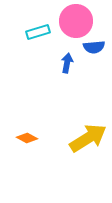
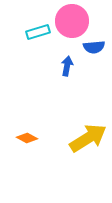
pink circle: moved 4 px left
blue arrow: moved 3 px down
